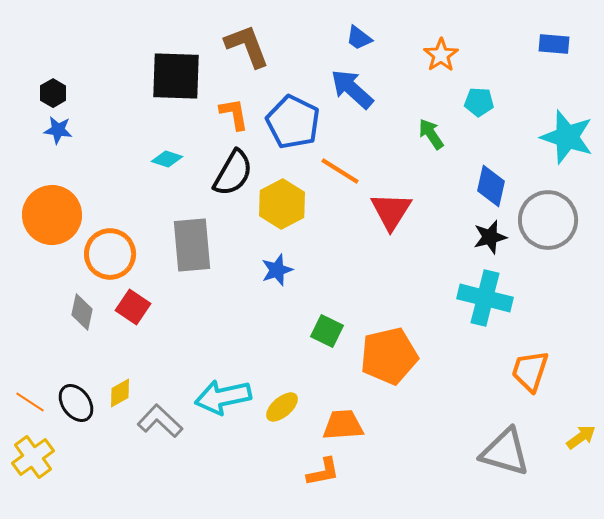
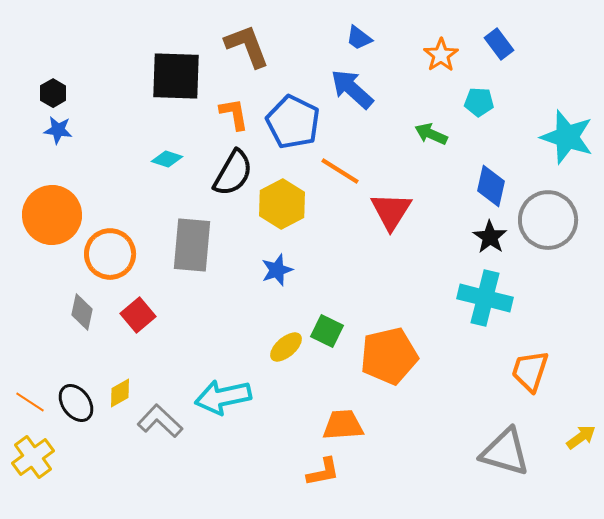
blue rectangle at (554, 44): moved 55 px left; rotated 48 degrees clockwise
green arrow at (431, 134): rotated 32 degrees counterclockwise
black star at (490, 237): rotated 24 degrees counterclockwise
gray rectangle at (192, 245): rotated 10 degrees clockwise
red square at (133, 307): moved 5 px right, 8 px down; rotated 16 degrees clockwise
yellow ellipse at (282, 407): moved 4 px right, 60 px up
